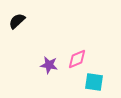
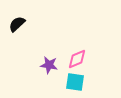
black semicircle: moved 3 px down
cyan square: moved 19 px left
